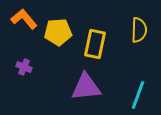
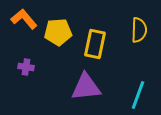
purple cross: moved 2 px right; rotated 14 degrees counterclockwise
